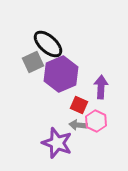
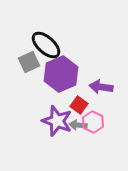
black ellipse: moved 2 px left, 1 px down
gray square: moved 4 px left
purple arrow: rotated 85 degrees counterclockwise
red square: rotated 12 degrees clockwise
pink hexagon: moved 3 px left, 1 px down
purple star: moved 22 px up
